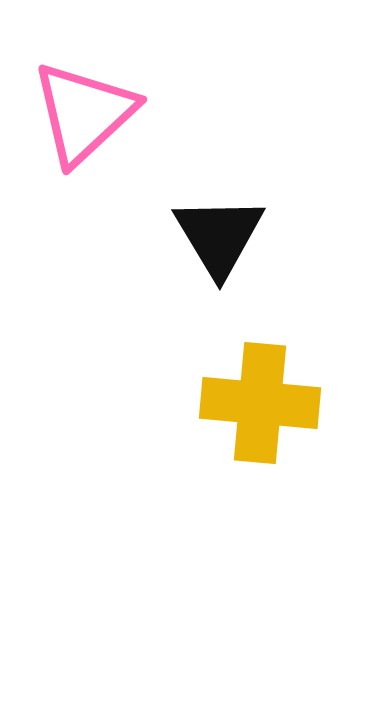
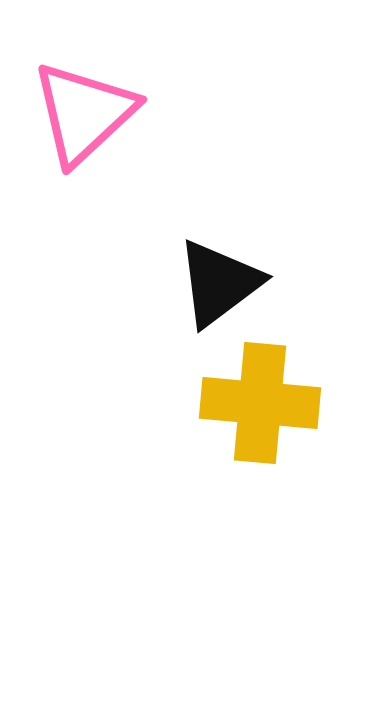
black triangle: moved 47 px down; rotated 24 degrees clockwise
